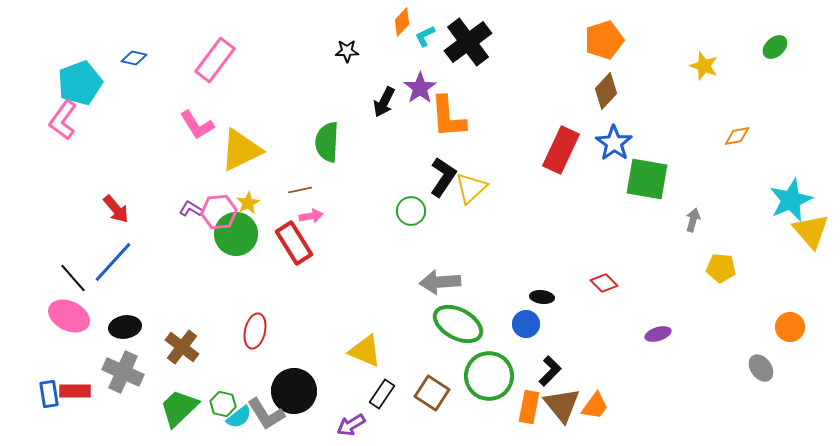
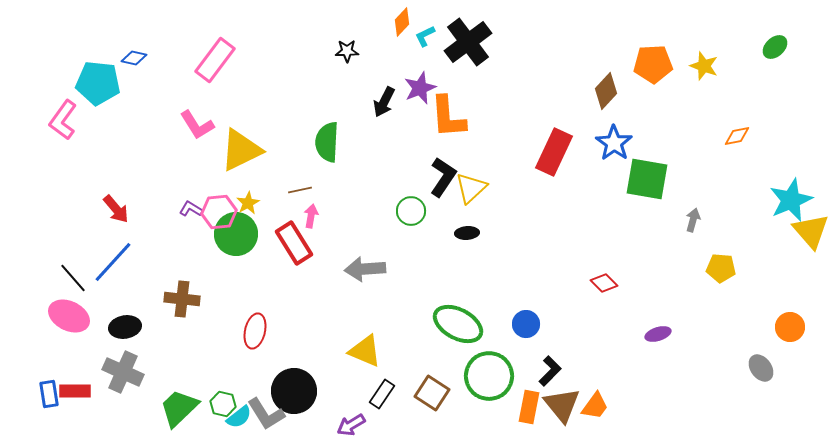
orange pentagon at (604, 40): moved 49 px right, 24 px down; rotated 15 degrees clockwise
cyan pentagon at (80, 83): moved 18 px right; rotated 27 degrees clockwise
purple star at (420, 88): rotated 12 degrees clockwise
red rectangle at (561, 150): moved 7 px left, 2 px down
pink arrow at (311, 216): rotated 70 degrees counterclockwise
gray arrow at (440, 282): moved 75 px left, 13 px up
black ellipse at (542, 297): moved 75 px left, 64 px up; rotated 10 degrees counterclockwise
brown cross at (182, 347): moved 48 px up; rotated 32 degrees counterclockwise
